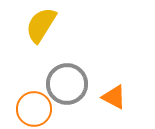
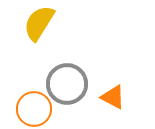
yellow semicircle: moved 2 px left, 2 px up
orange triangle: moved 1 px left
